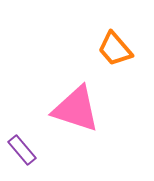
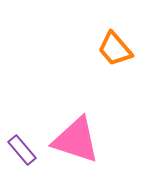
pink triangle: moved 31 px down
